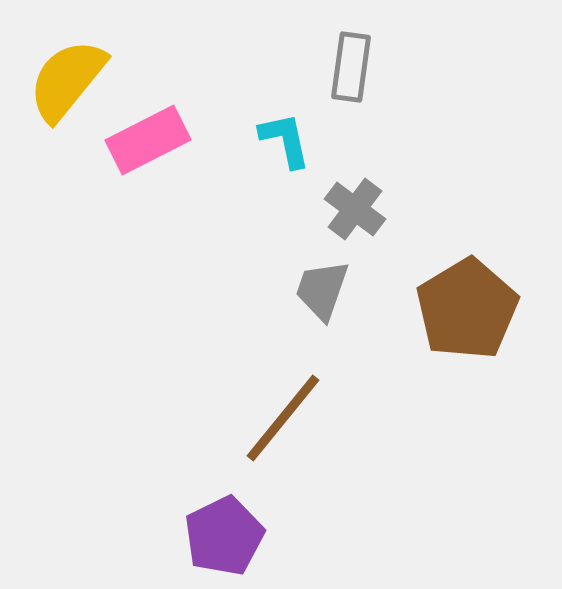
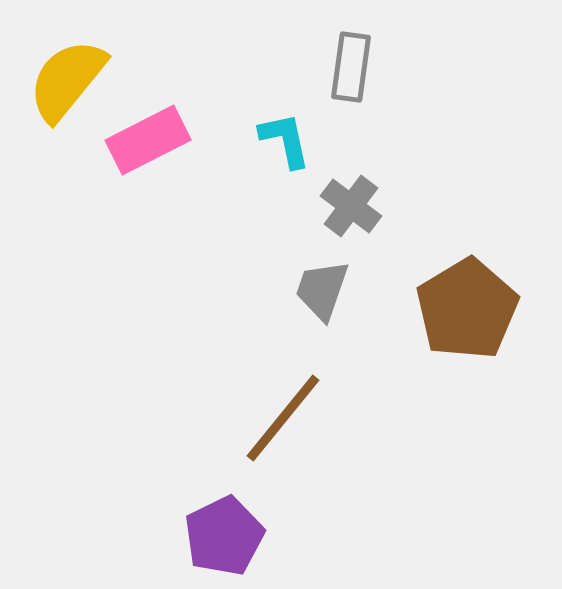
gray cross: moved 4 px left, 3 px up
